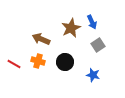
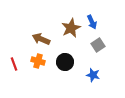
red line: rotated 40 degrees clockwise
